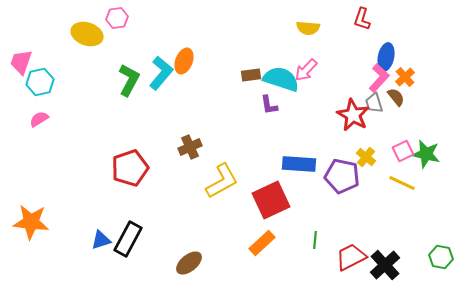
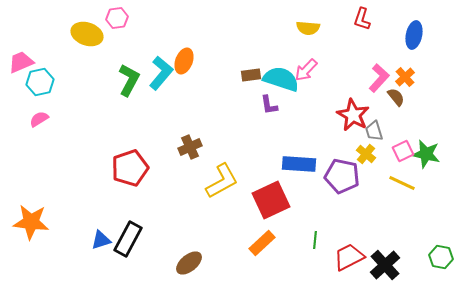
blue ellipse: moved 28 px right, 22 px up
pink trapezoid: rotated 48 degrees clockwise
gray trapezoid: moved 28 px down
yellow cross: moved 3 px up
red trapezoid: moved 2 px left
